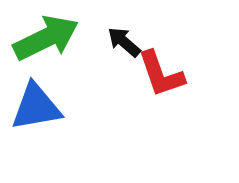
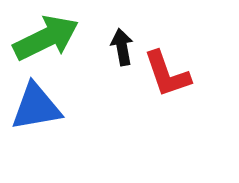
black arrow: moved 2 px left, 5 px down; rotated 39 degrees clockwise
red L-shape: moved 6 px right
